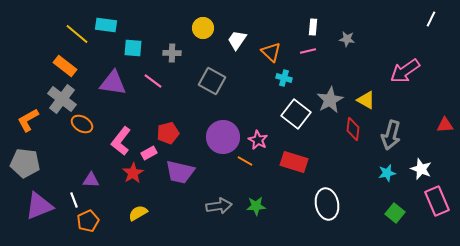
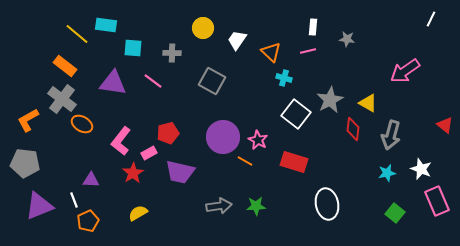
yellow triangle at (366, 100): moved 2 px right, 3 px down
red triangle at (445, 125): rotated 42 degrees clockwise
